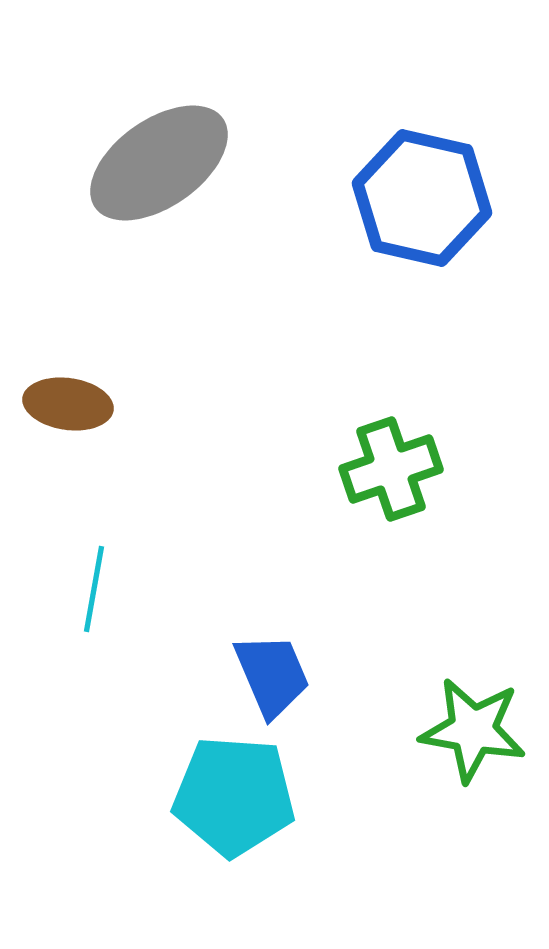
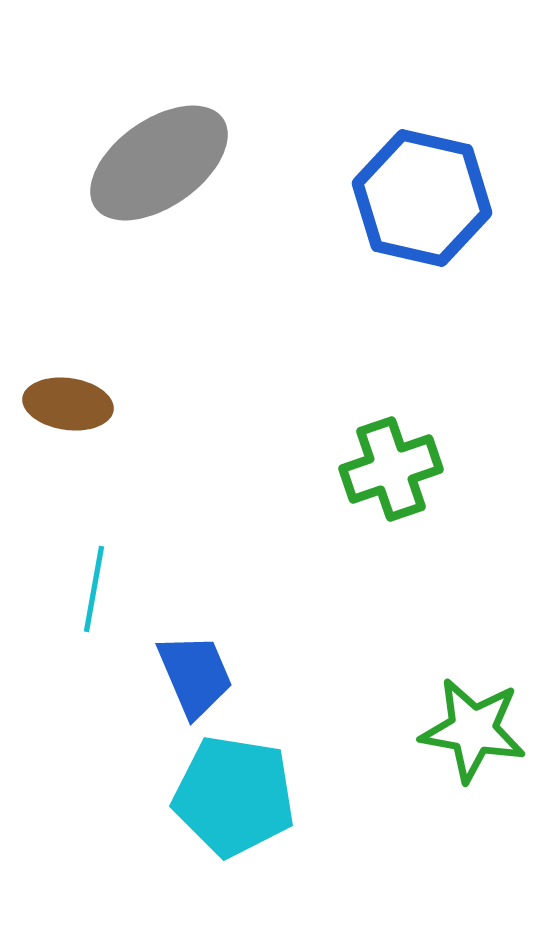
blue trapezoid: moved 77 px left
cyan pentagon: rotated 5 degrees clockwise
